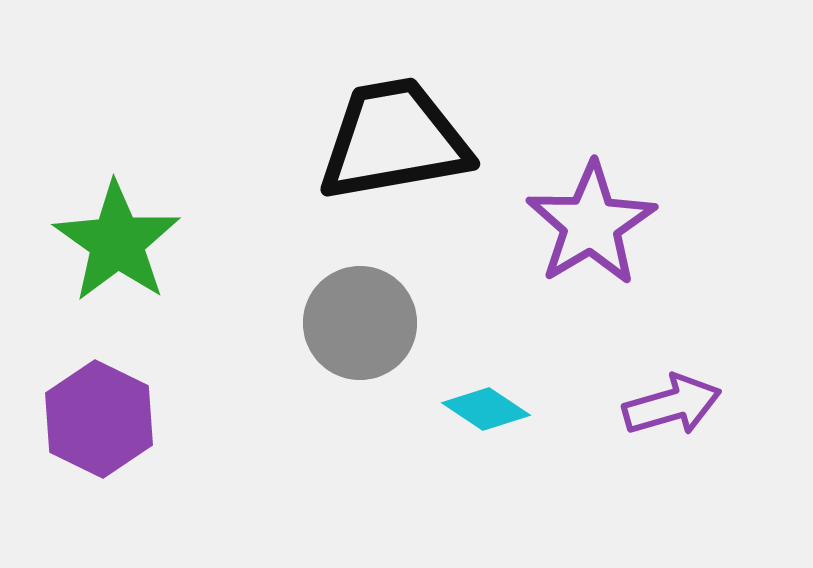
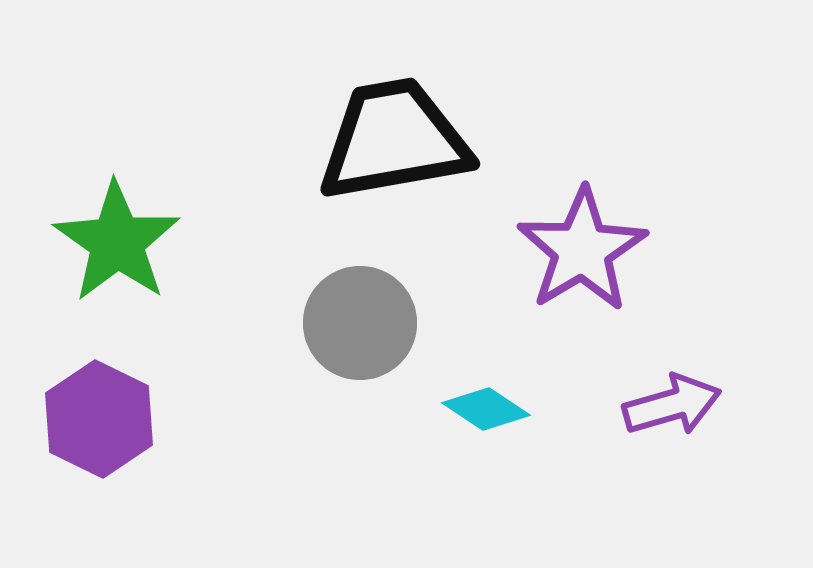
purple star: moved 9 px left, 26 px down
